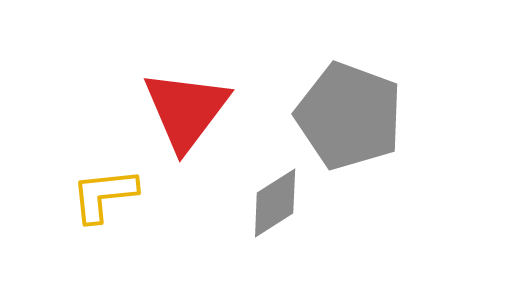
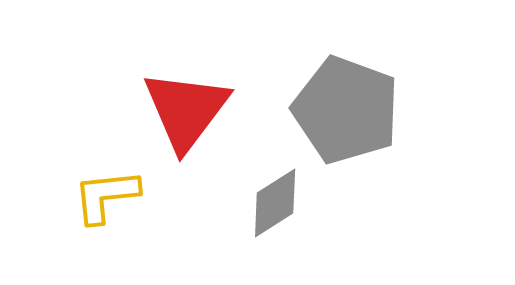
gray pentagon: moved 3 px left, 6 px up
yellow L-shape: moved 2 px right, 1 px down
